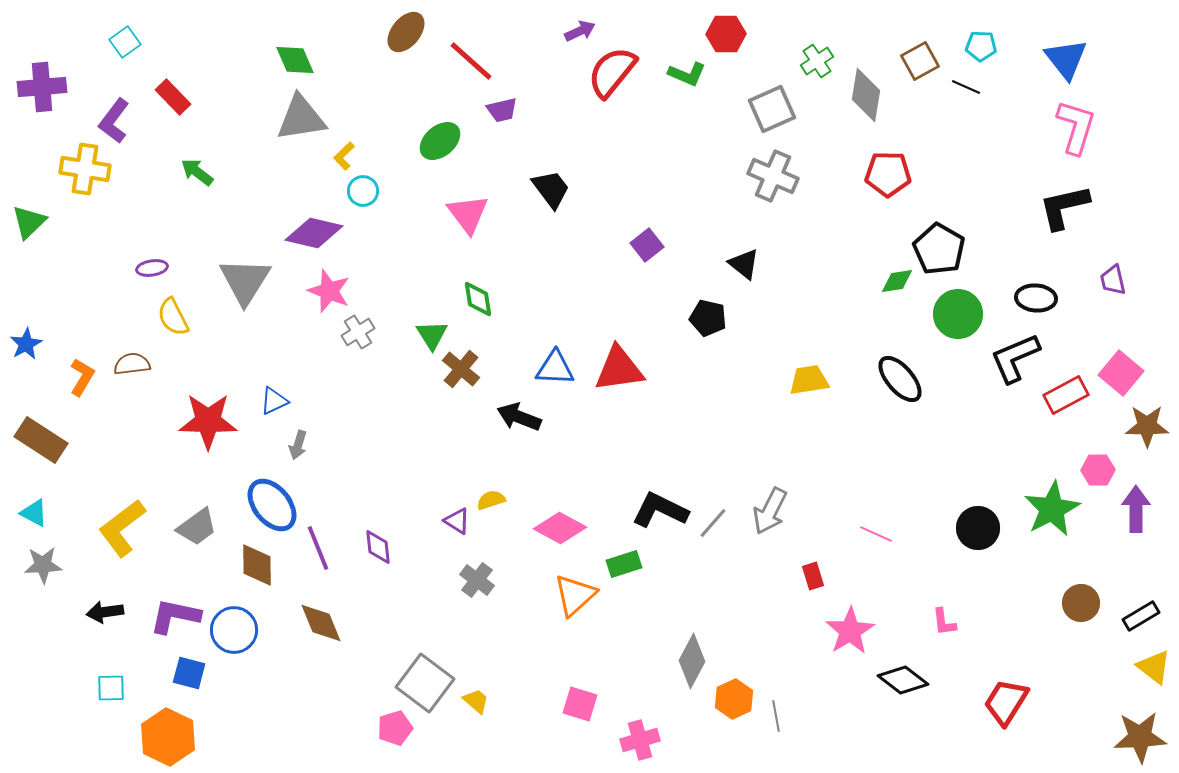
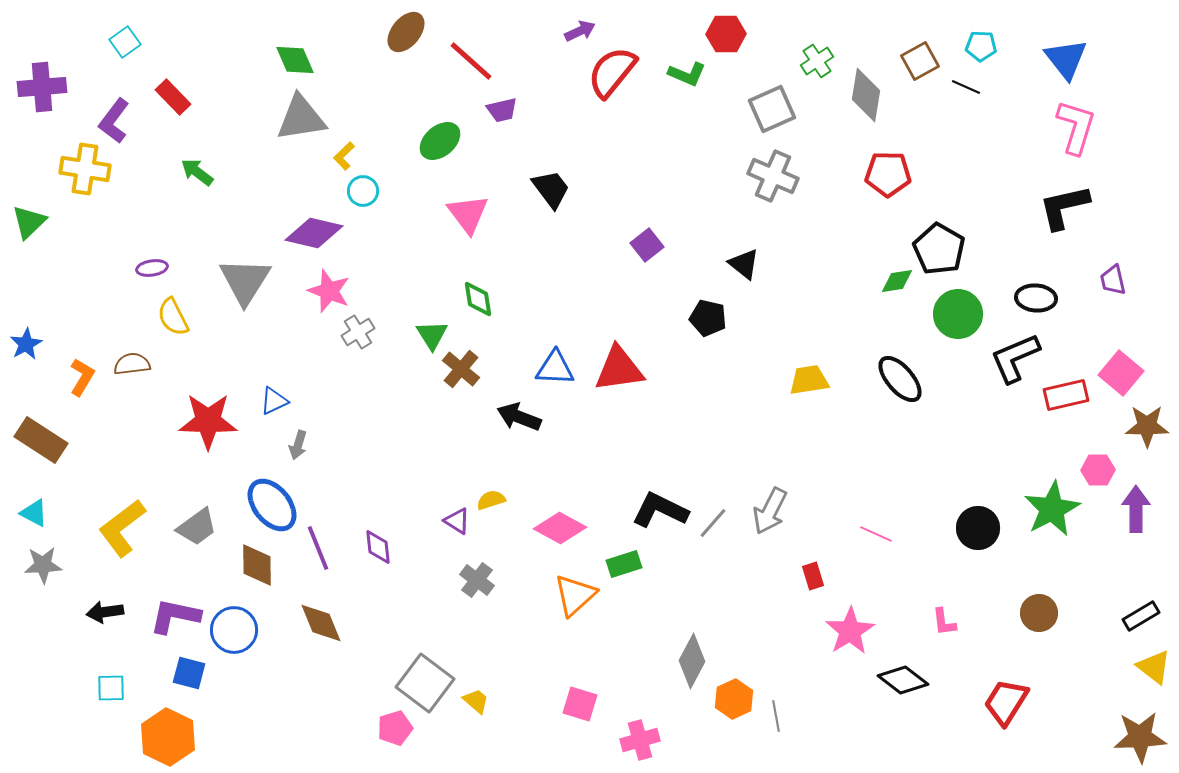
red rectangle at (1066, 395): rotated 15 degrees clockwise
brown circle at (1081, 603): moved 42 px left, 10 px down
